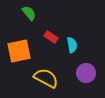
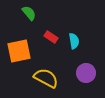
cyan semicircle: moved 2 px right, 4 px up
